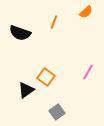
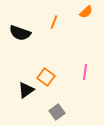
pink line: moved 3 px left; rotated 21 degrees counterclockwise
